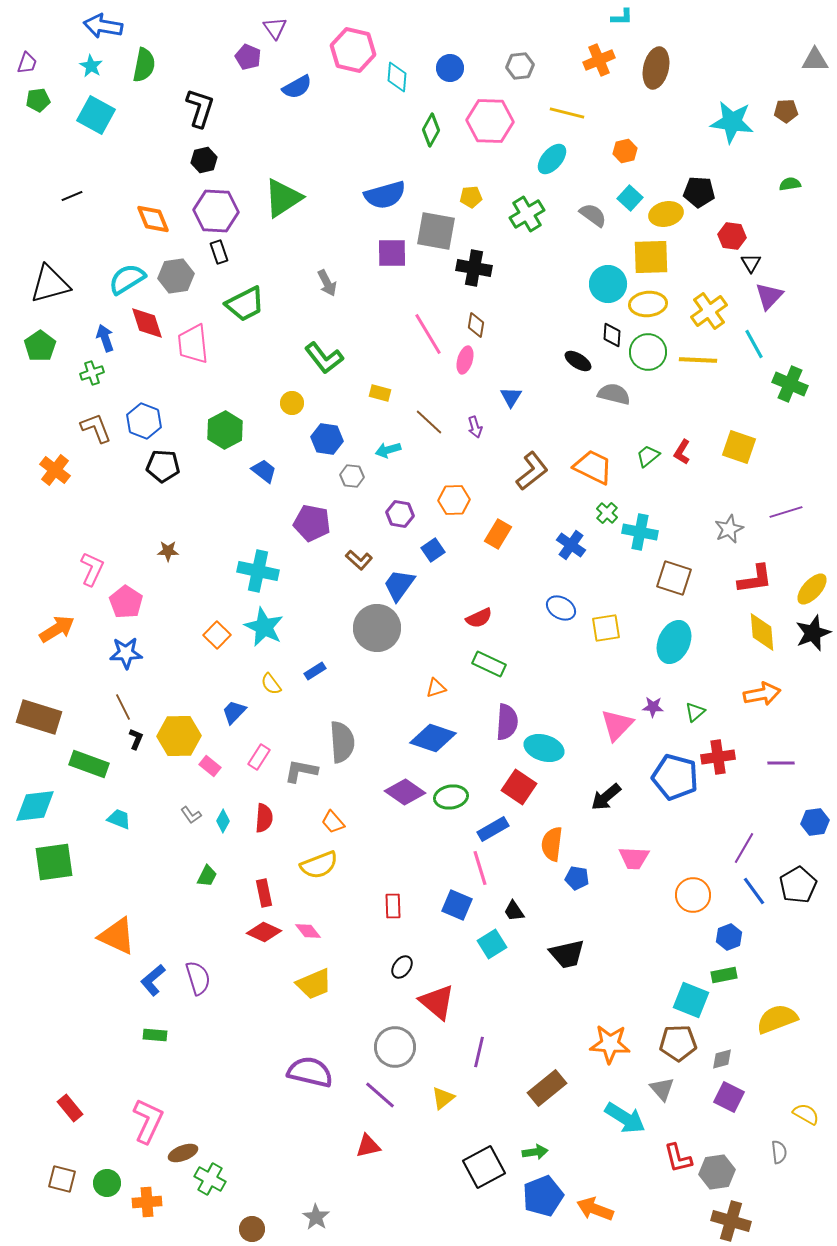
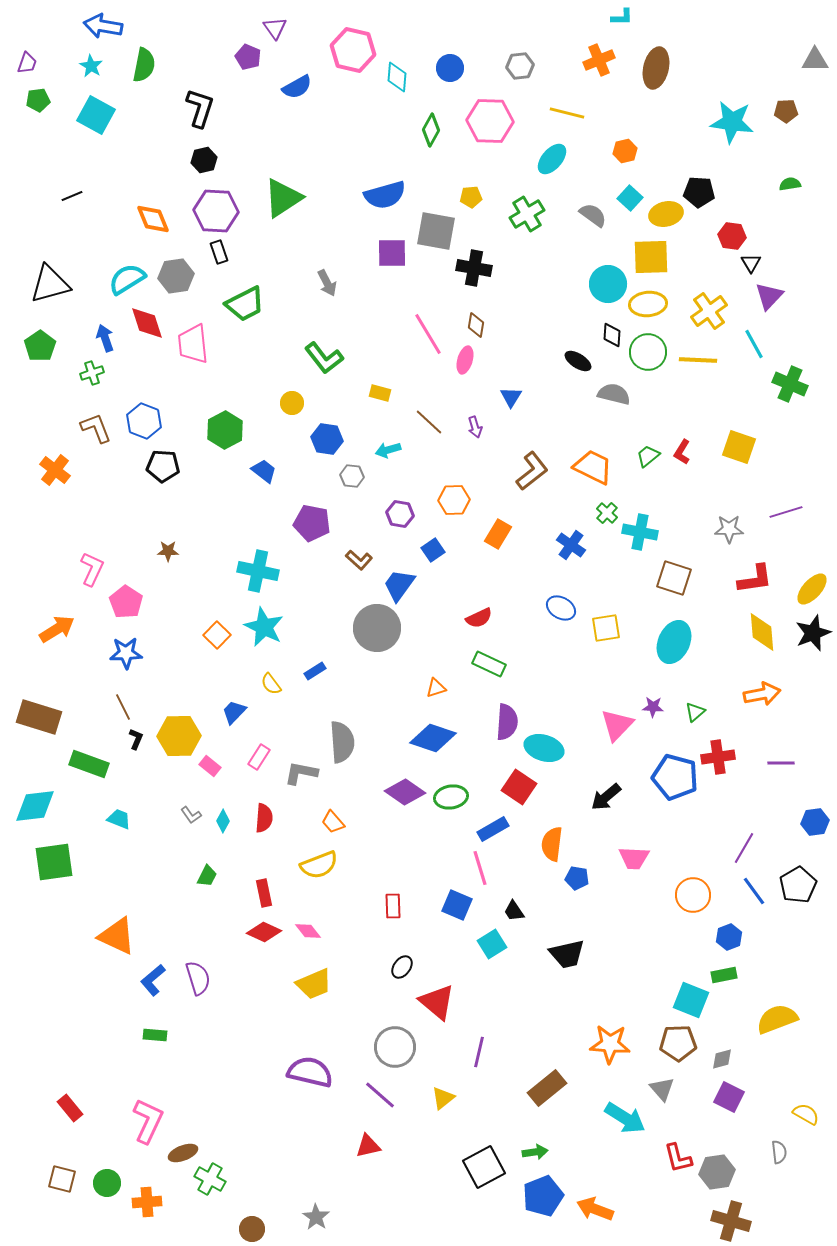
gray star at (729, 529): rotated 24 degrees clockwise
gray L-shape at (301, 771): moved 2 px down
